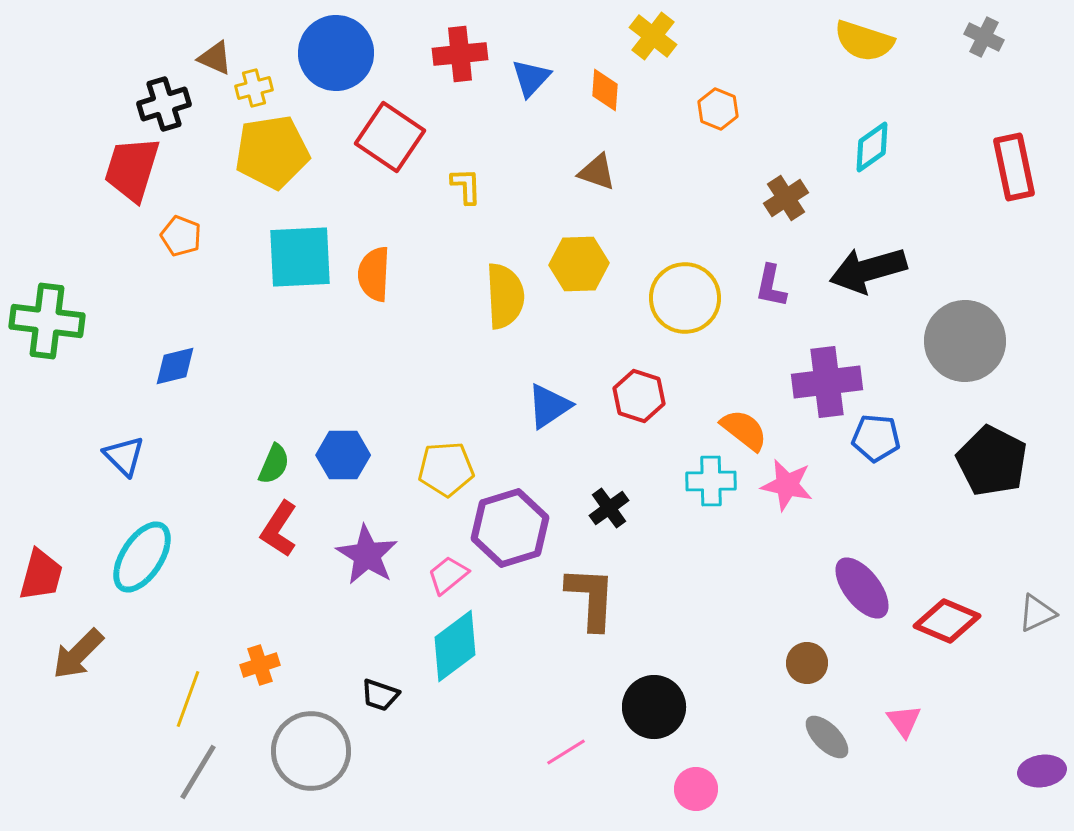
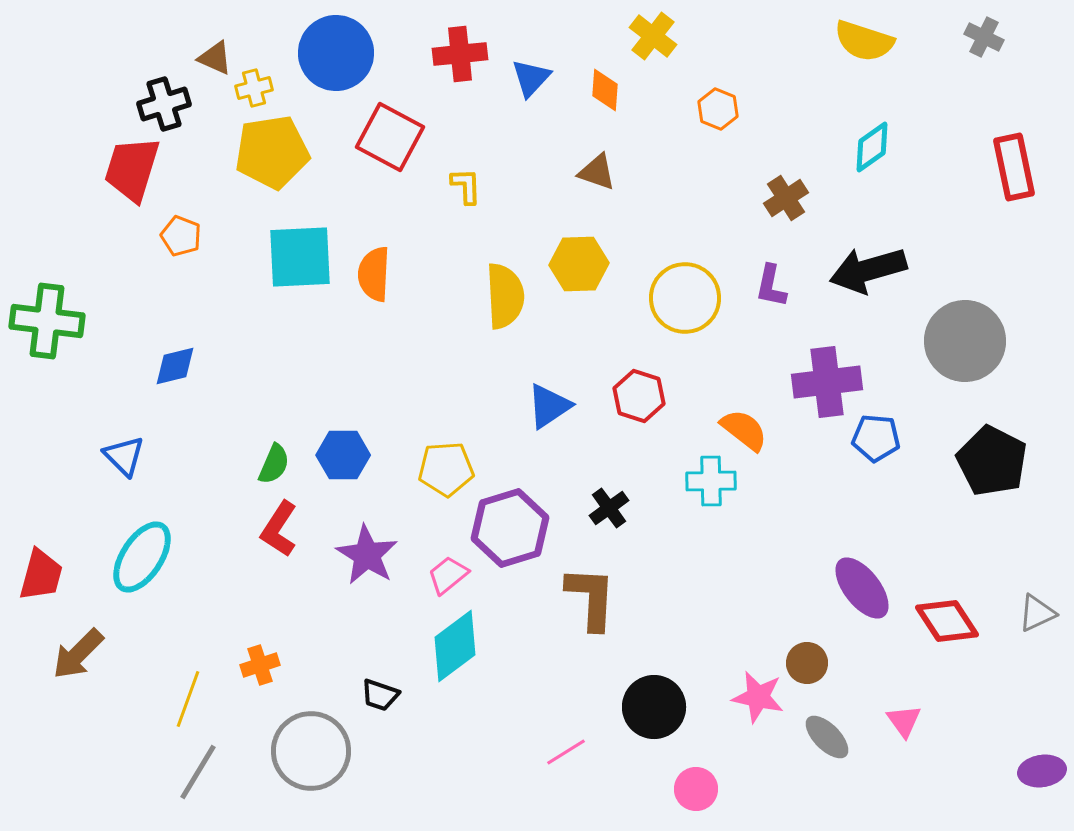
red square at (390, 137): rotated 6 degrees counterclockwise
pink star at (787, 485): moved 29 px left, 212 px down
red diamond at (947, 621): rotated 34 degrees clockwise
